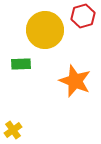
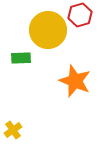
red hexagon: moved 3 px left, 1 px up
yellow circle: moved 3 px right
green rectangle: moved 6 px up
